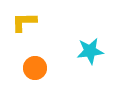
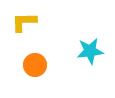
orange circle: moved 3 px up
